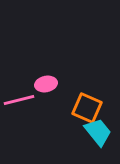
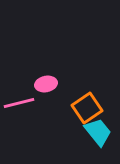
pink line: moved 3 px down
orange square: rotated 32 degrees clockwise
